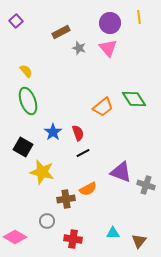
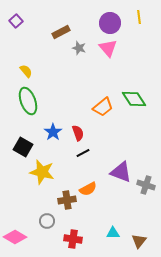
brown cross: moved 1 px right, 1 px down
